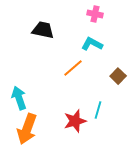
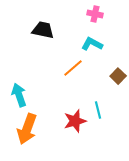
cyan arrow: moved 3 px up
cyan line: rotated 30 degrees counterclockwise
